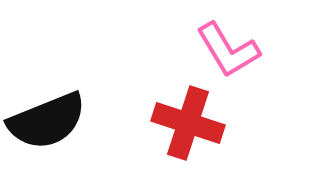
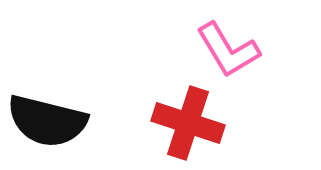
black semicircle: rotated 36 degrees clockwise
